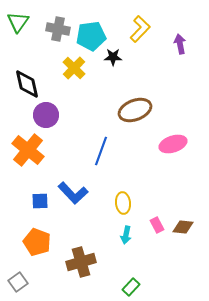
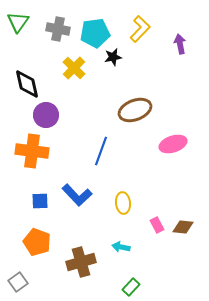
cyan pentagon: moved 4 px right, 3 px up
black star: rotated 12 degrees counterclockwise
orange cross: moved 4 px right, 1 px down; rotated 32 degrees counterclockwise
blue L-shape: moved 4 px right, 2 px down
cyan arrow: moved 5 px left, 12 px down; rotated 90 degrees clockwise
